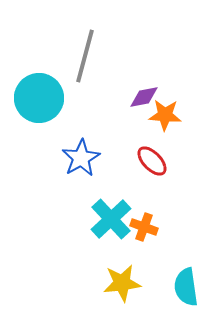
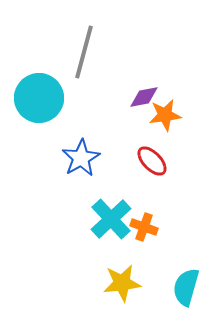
gray line: moved 1 px left, 4 px up
orange star: rotated 12 degrees counterclockwise
cyan semicircle: rotated 24 degrees clockwise
